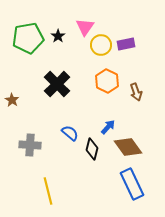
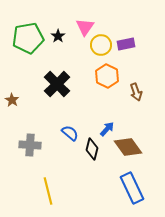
orange hexagon: moved 5 px up
blue arrow: moved 1 px left, 2 px down
blue rectangle: moved 4 px down
